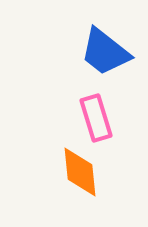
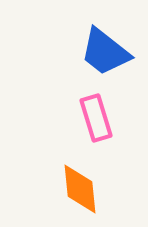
orange diamond: moved 17 px down
